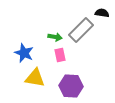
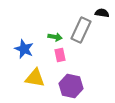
gray rectangle: rotated 20 degrees counterclockwise
blue star: moved 4 px up
purple hexagon: rotated 10 degrees clockwise
